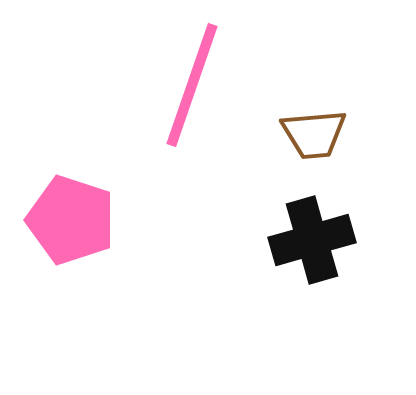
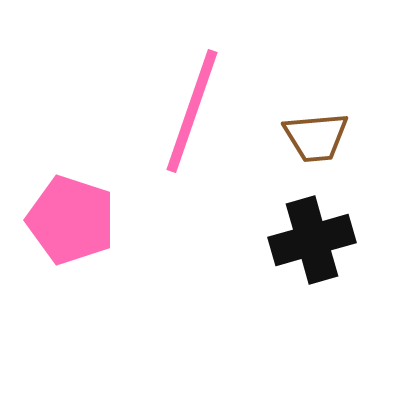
pink line: moved 26 px down
brown trapezoid: moved 2 px right, 3 px down
